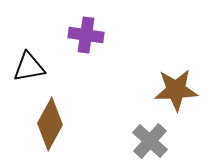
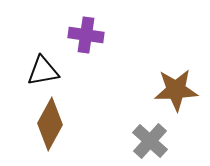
black triangle: moved 14 px right, 4 px down
